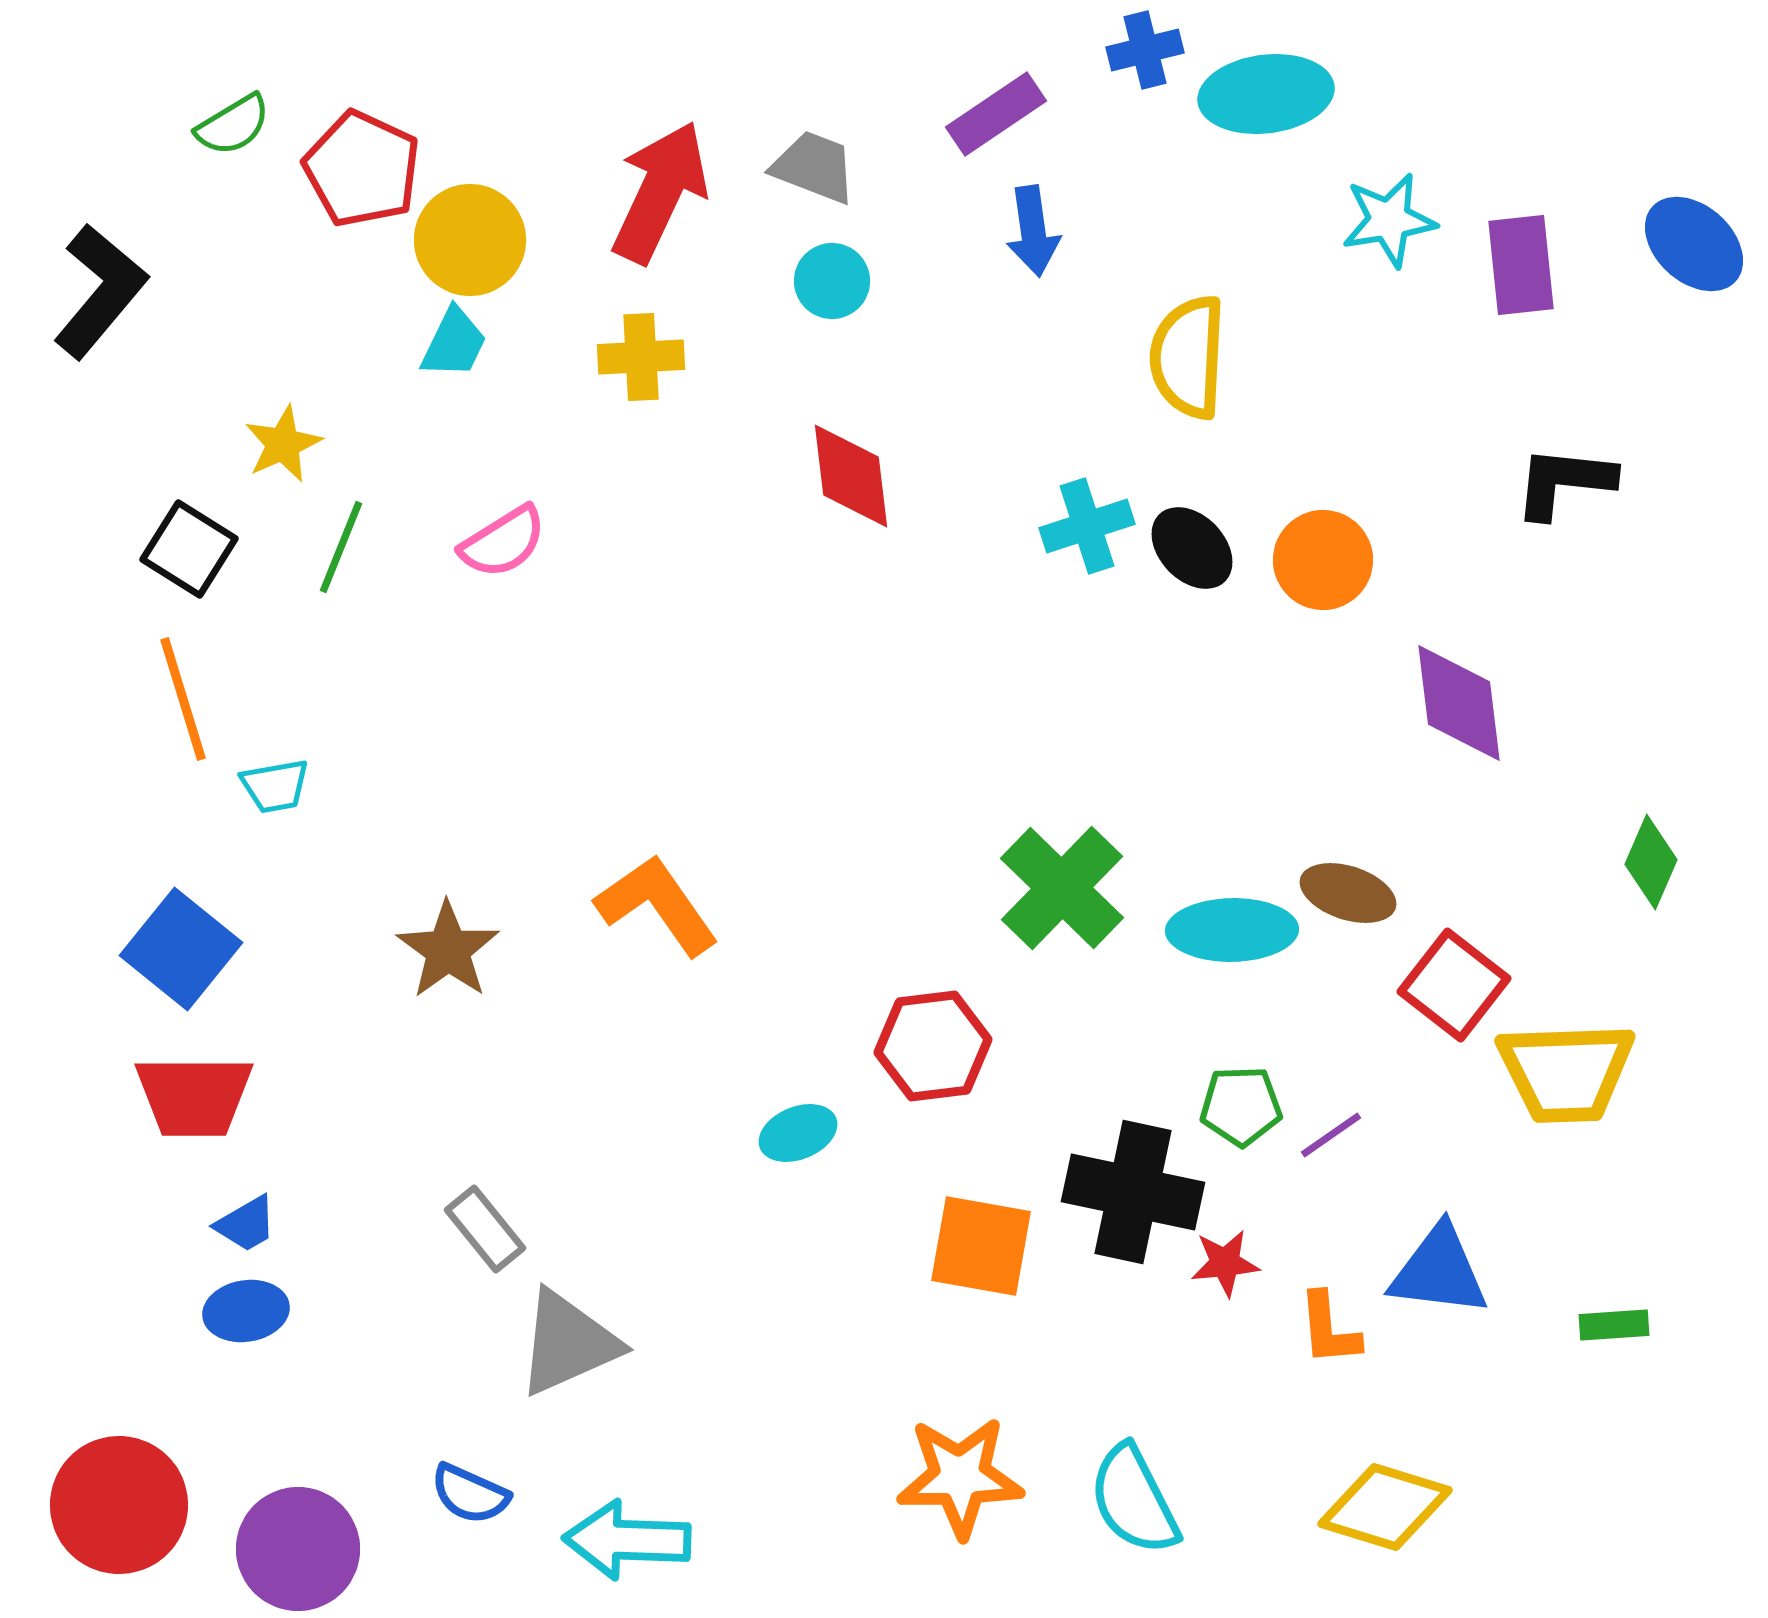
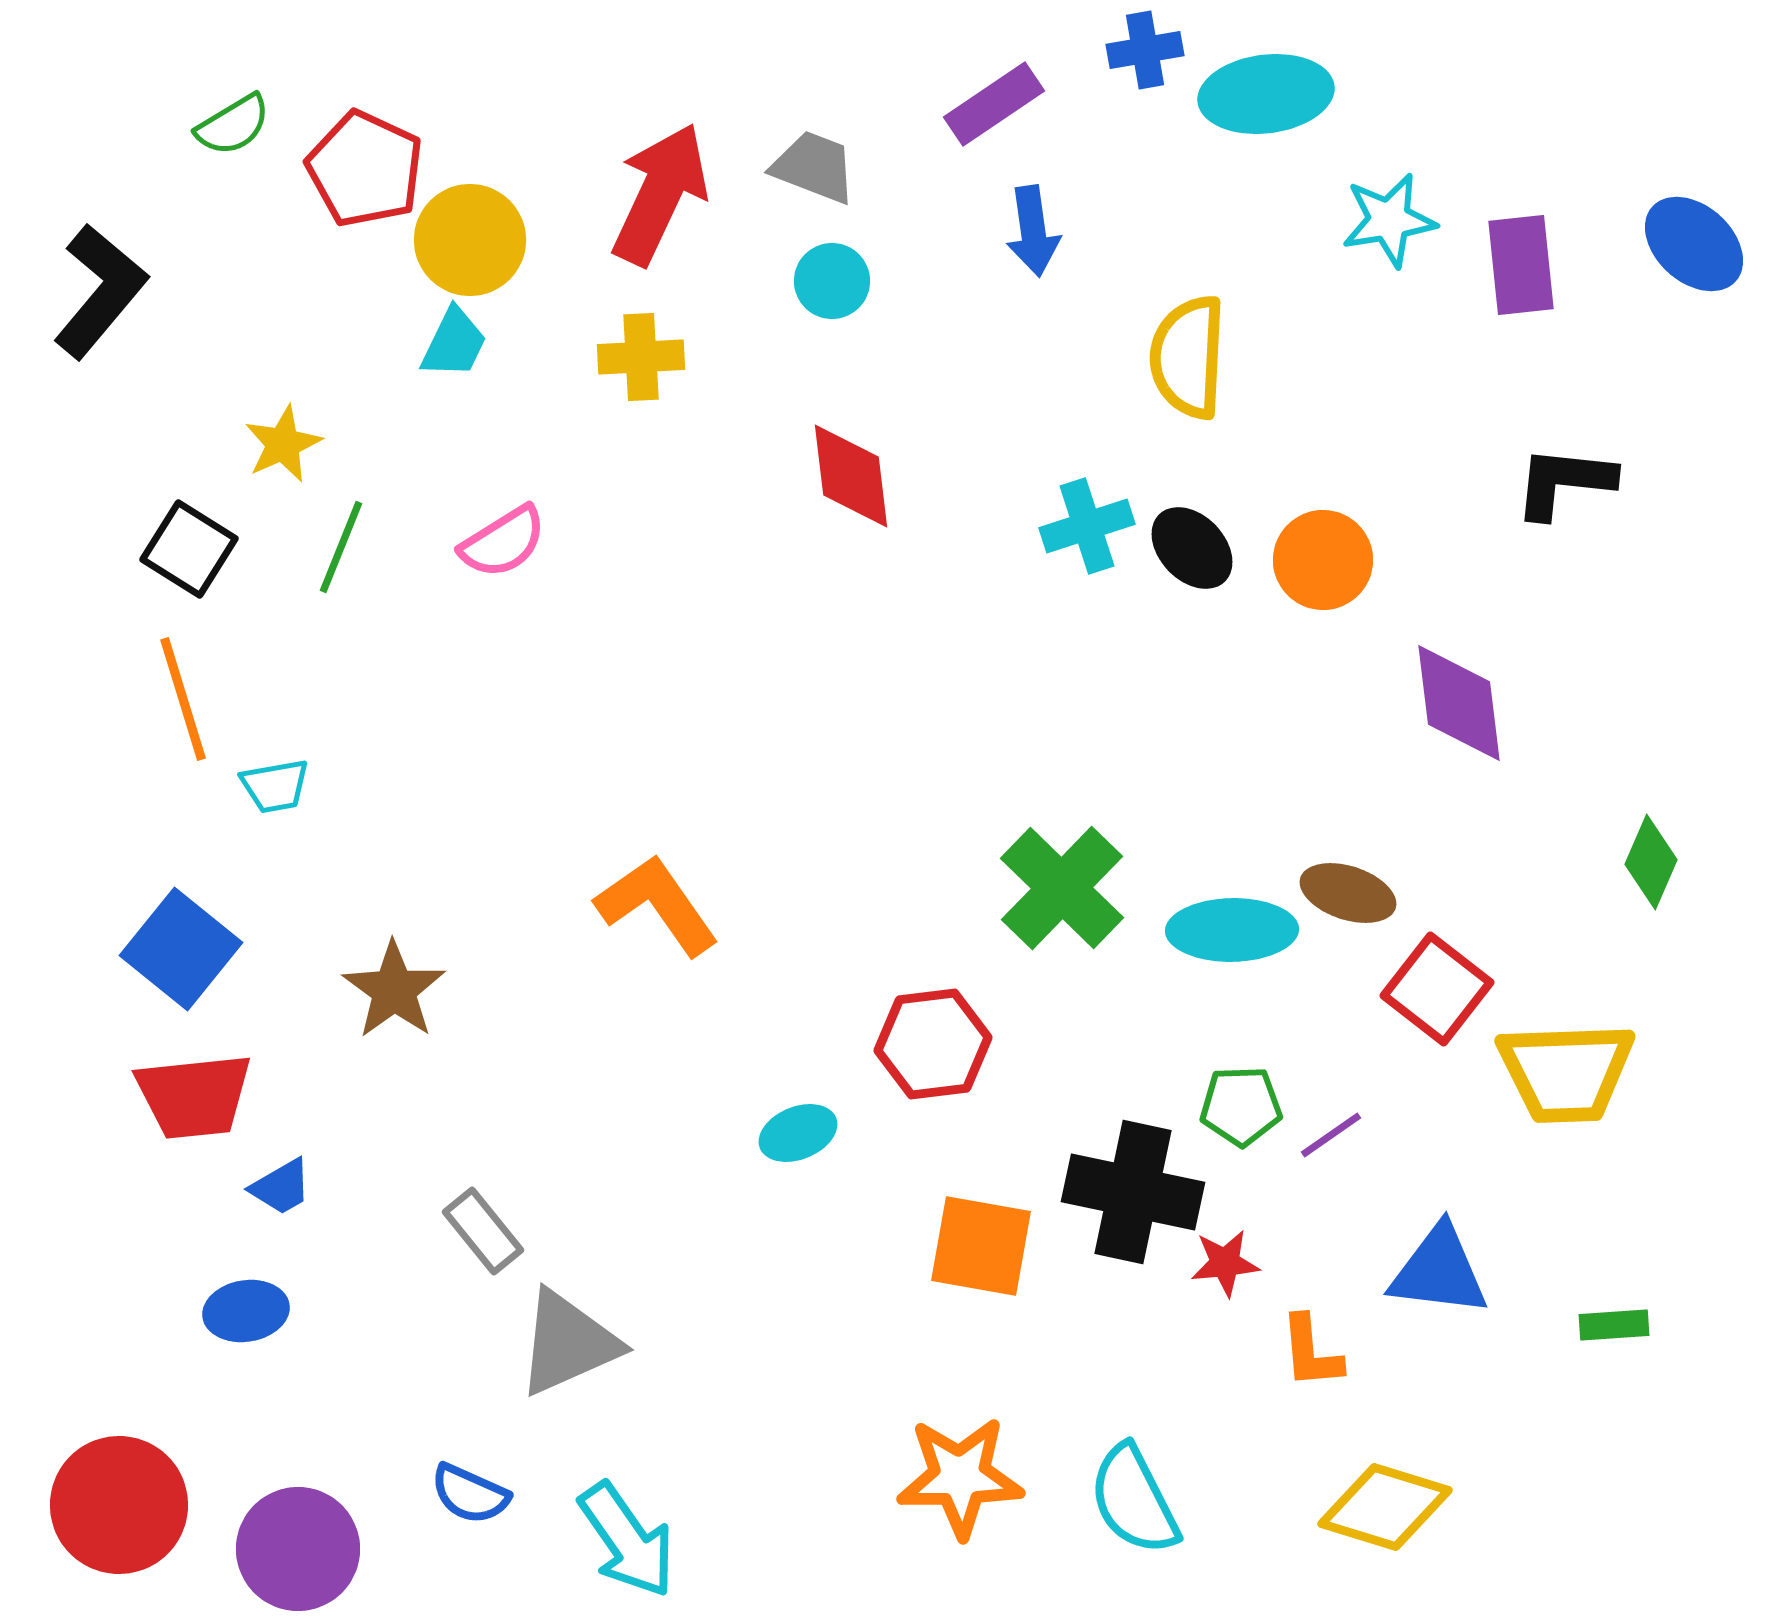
blue cross at (1145, 50): rotated 4 degrees clockwise
purple rectangle at (996, 114): moved 2 px left, 10 px up
red pentagon at (362, 169): moved 3 px right
red arrow at (660, 192): moved 2 px down
brown star at (448, 950): moved 54 px left, 40 px down
red square at (1454, 985): moved 17 px left, 4 px down
red hexagon at (933, 1046): moved 2 px up
red trapezoid at (194, 1096): rotated 6 degrees counterclockwise
blue trapezoid at (246, 1224): moved 35 px right, 37 px up
gray rectangle at (485, 1229): moved 2 px left, 2 px down
orange L-shape at (1329, 1329): moved 18 px left, 23 px down
cyan arrow at (627, 1540): rotated 127 degrees counterclockwise
